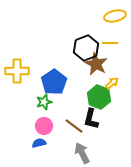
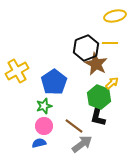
yellow cross: rotated 30 degrees counterclockwise
green star: moved 4 px down
black L-shape: moved 7 px right, 3 px up
gray arrow: moved 9 px up; rotated 80 degrees clockwise
